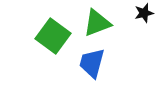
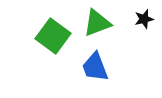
black star: moved 6 px down
blue trapezoid: moved 3 px right, 4 px down; rotated 36 degrees counterclockwise
